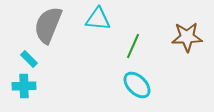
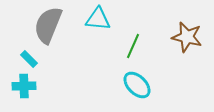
brown star: rotated 16 degrees clockwise
